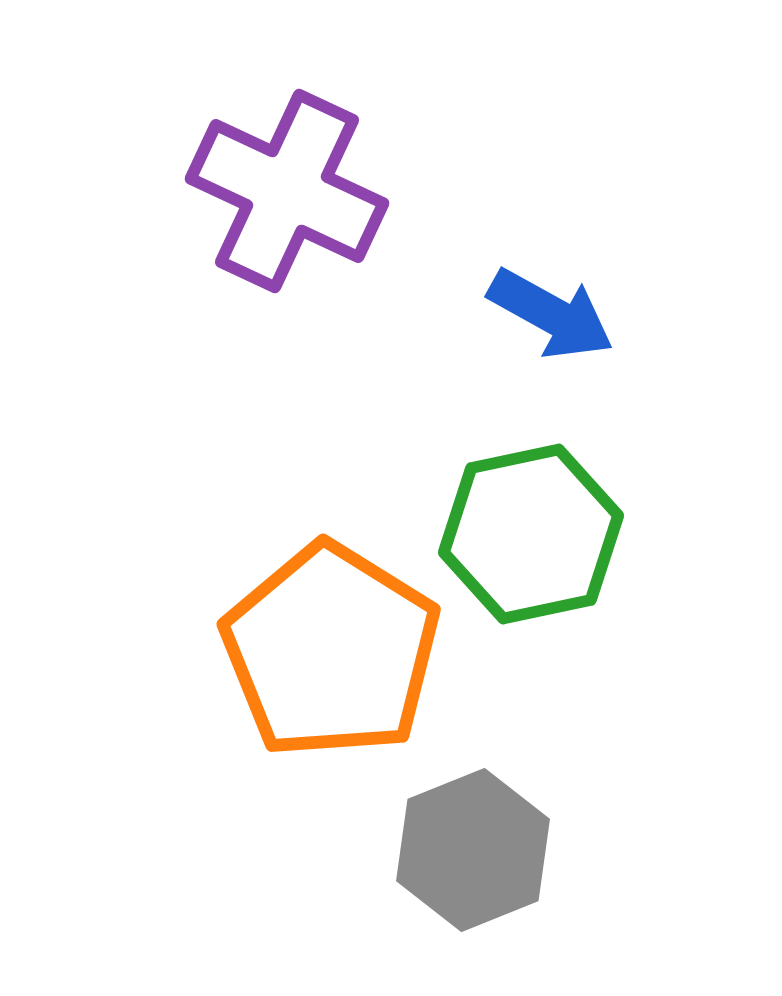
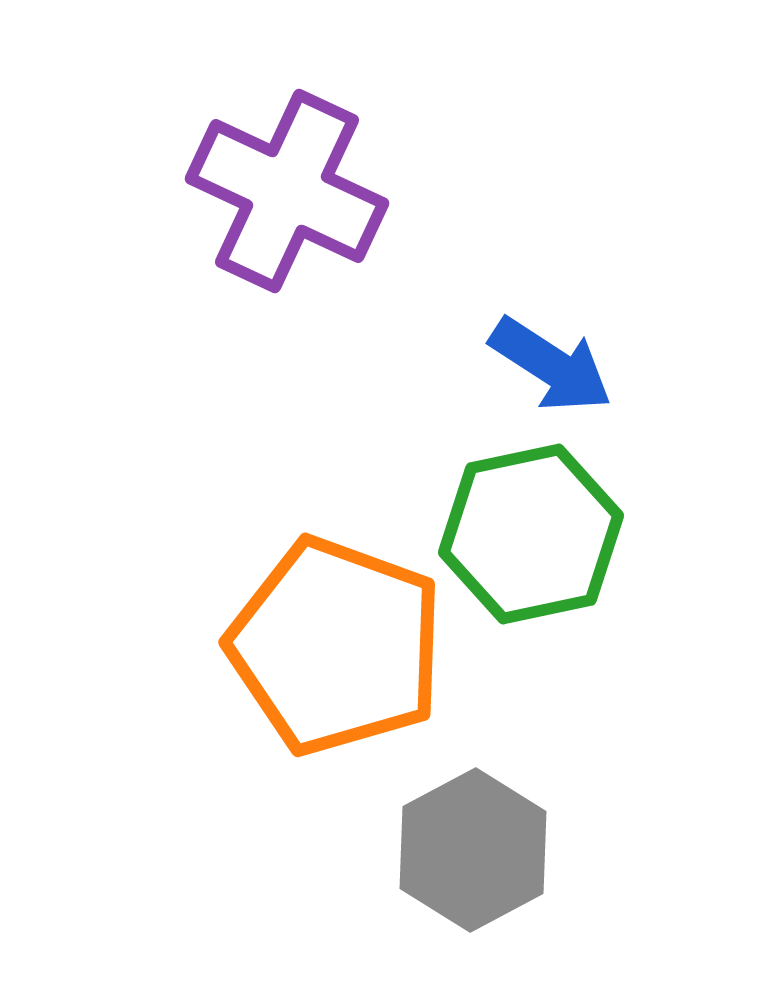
blue arrow: moved 51 px down; rotated 4 degrees clockwise
orange pentagon: moved 5 px right, 5 px up; rotated 12 degrees counterclockwise
gray hexagon: rotated 6 degrees counterclockwise
